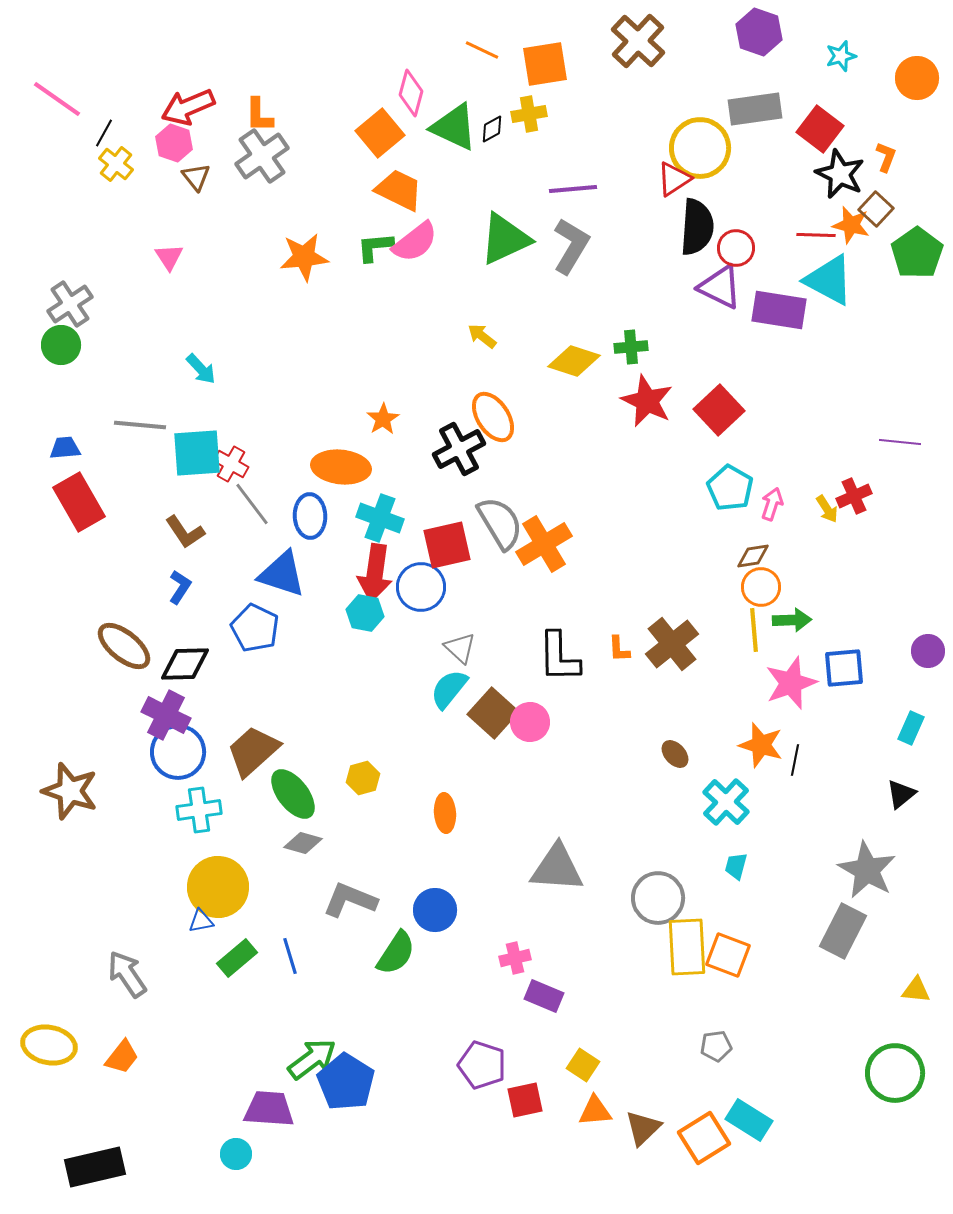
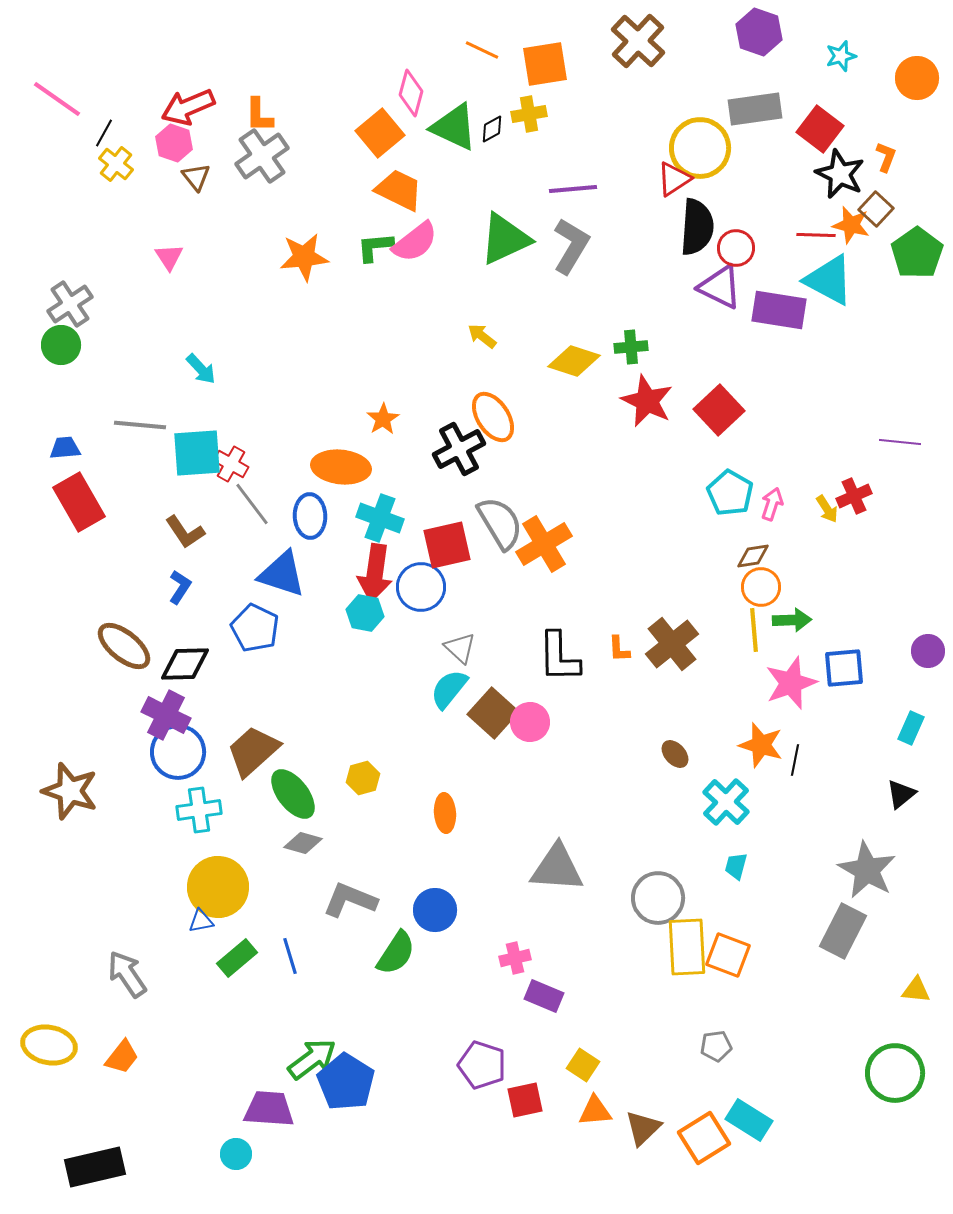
cyan pentagon at (730, 488): moved 5 px down
